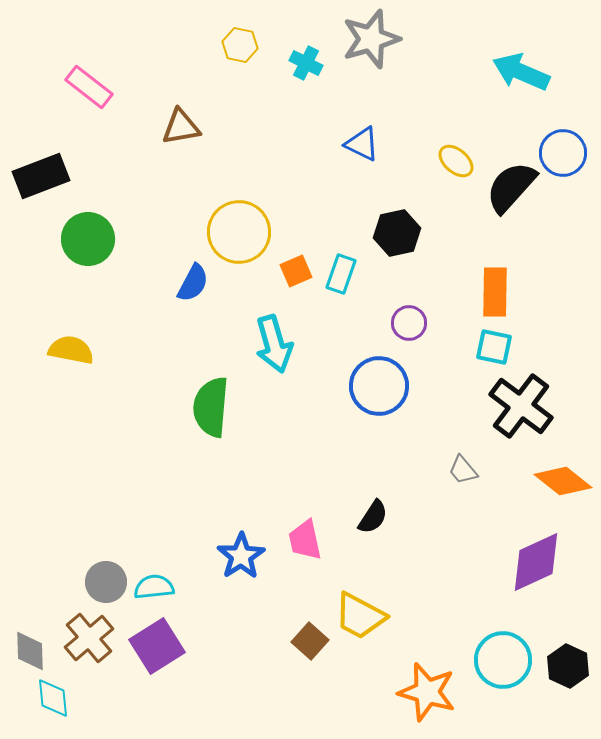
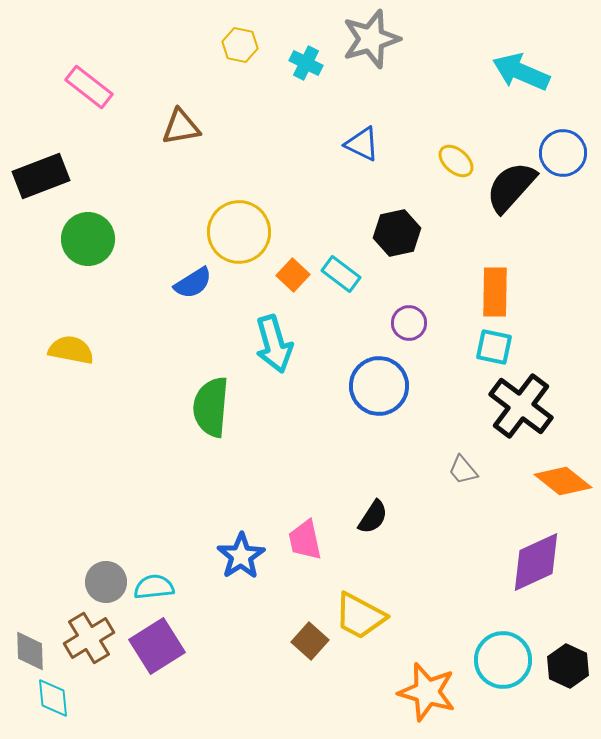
orange square at (296, 271): moved 3 px left, 4 px down; rotated 24 degrees counterclockwise
cyan rectangle at (341, 274): rotated 72 degrees counterclockwise
blue semicircle at (193, 283): rotated 30 degrees clockwise
brown cross at (89, 638): rotated 9 degrees clockwise
